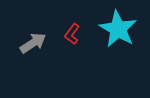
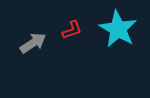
red L-shape: moved 4 px up; rotated 145 degrees counterclockwise
